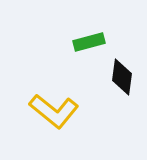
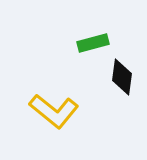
green rectangle: moved 4 px right, 1 px down
